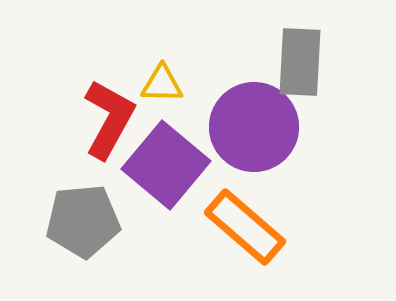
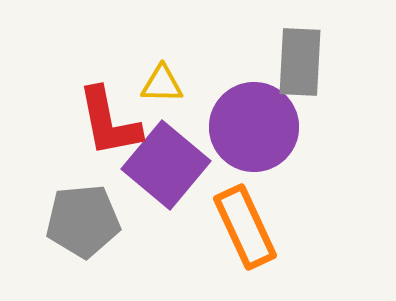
red L-shape: moved 3 px down; rotated 140 degrees clockwise
orange rectangle: rotated 24 degrees clockwise
